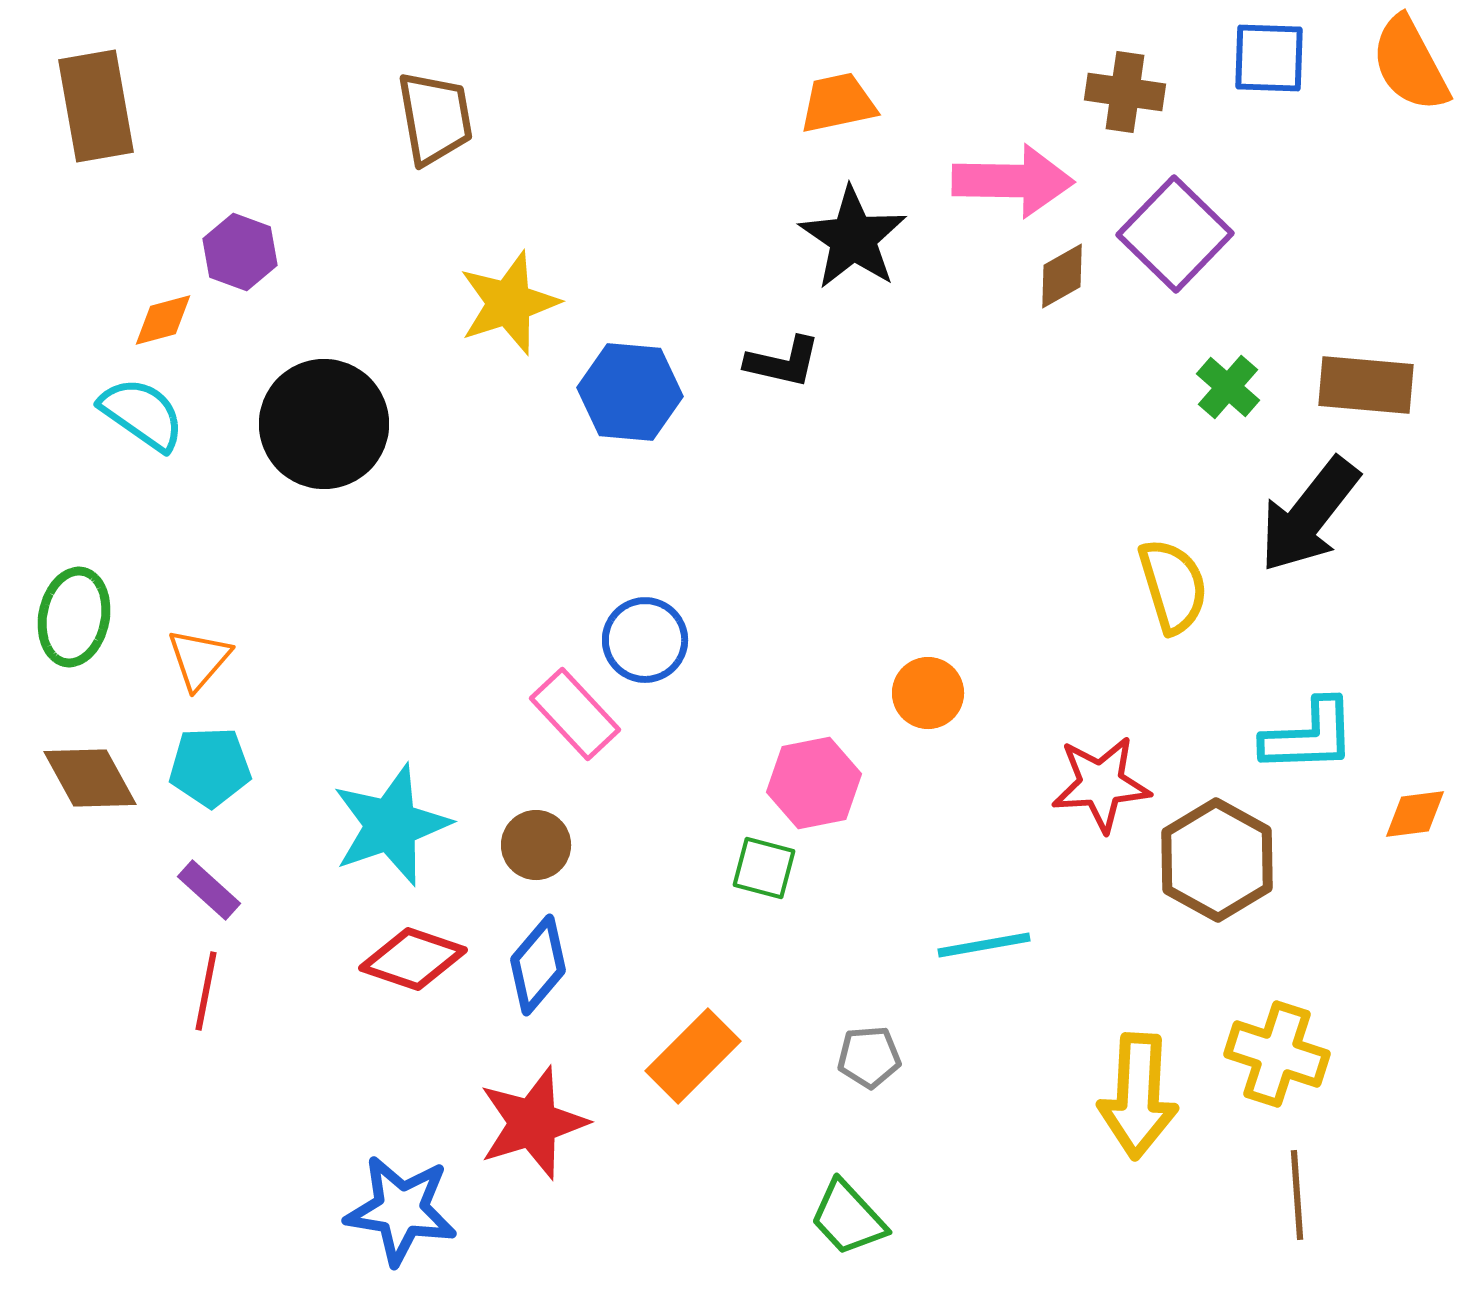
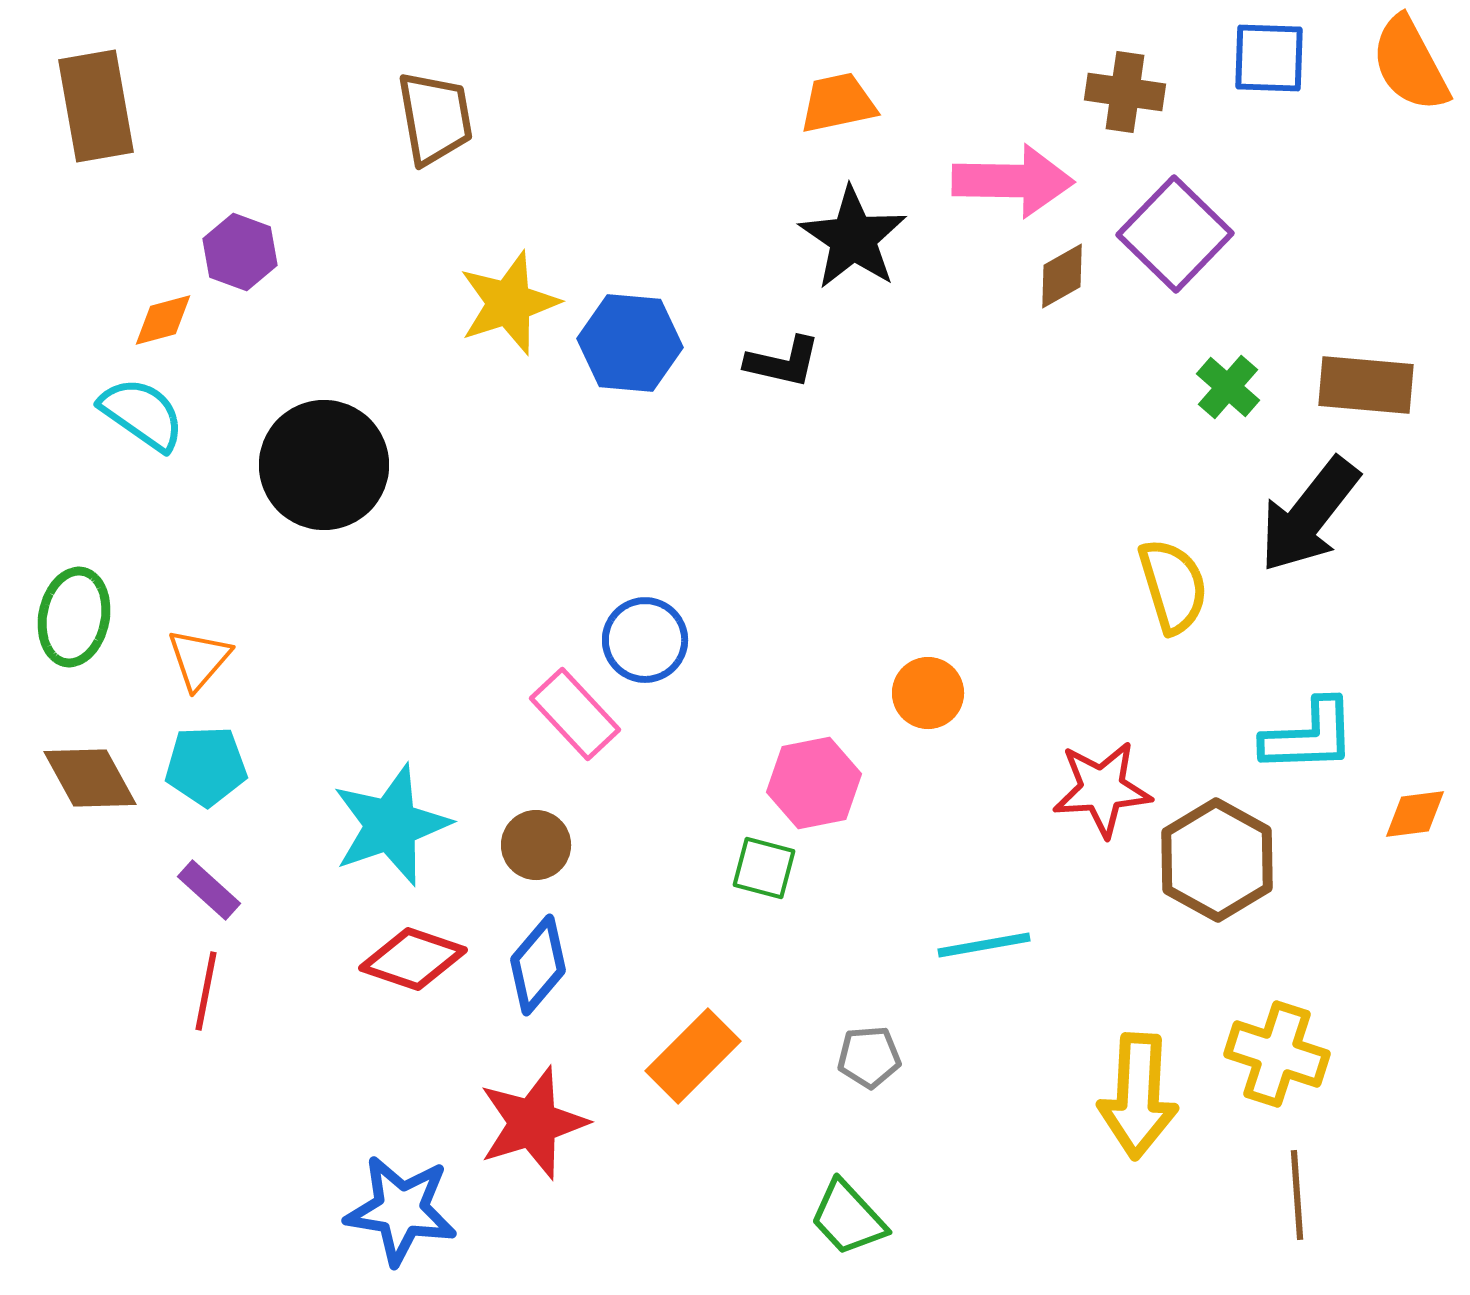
blue hexagon at (630, 392): moved 49 px up
black circle at (324, 424): moved 41 px down
cyan pentagon at (210, 767): moved 4 px left, 1 px up
red star at (1101, 784): moved 1 px right, 5 px down
